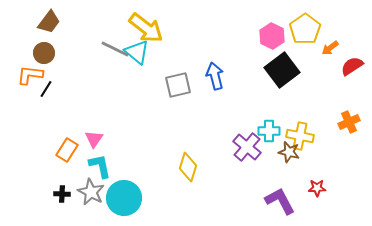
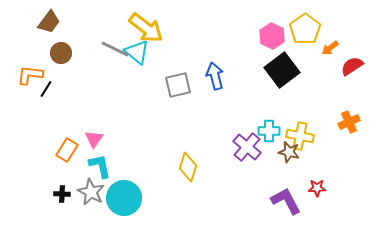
brown circle: moved 17 px right
purple L-shape: moved 6 px right
